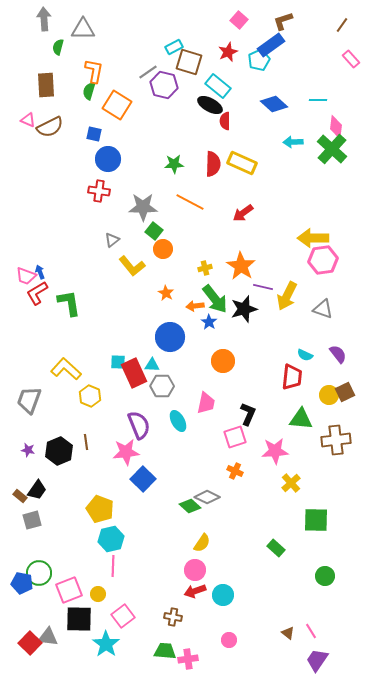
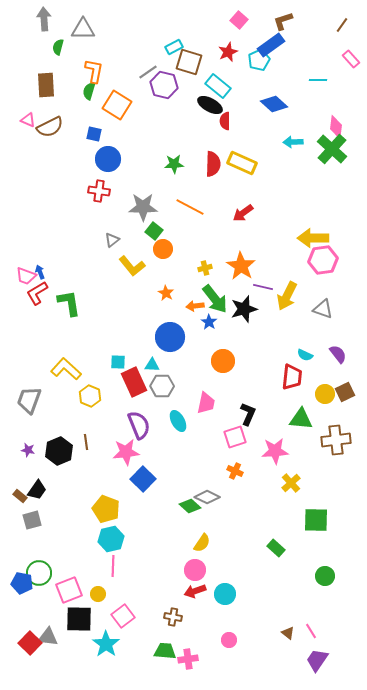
cyan line at (318, 100): moved 20 px up
orange line at (190, 202): moved 5 px down
red rectangle at (134, 373): moved 9 px down
yellow circle at (329, 395): moved 4 px left, 1 px up
yellow pentagon at (100, 509): moved 6 px right
cyan circle at (223, 595): moved 2 px right, 1 px up
